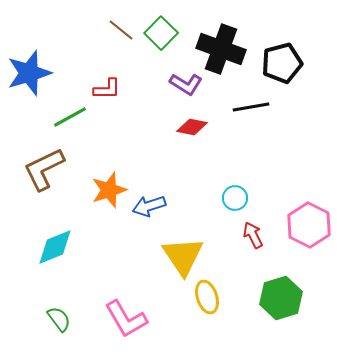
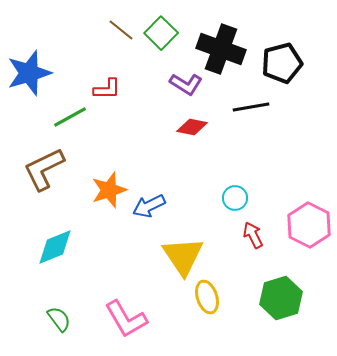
blue arrow: rotated 8 degrees counterclockwise
